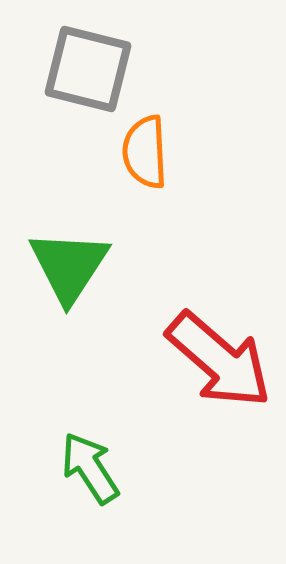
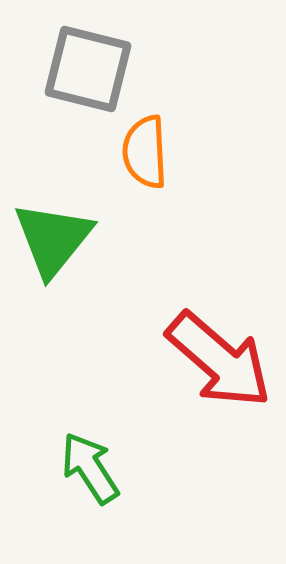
green triangle: moved 16 px left, 27 px up; rotated 6 degrees clockwise
